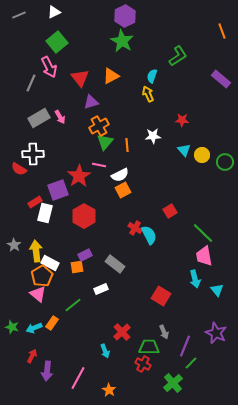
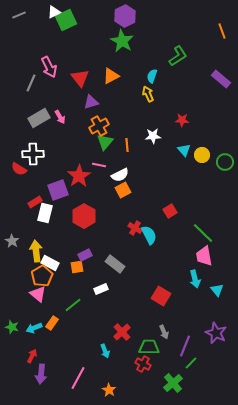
green square at (57, 42): moved 9 px right, 22 px up; rotated 15 degrees clockwise
gray star at (14, 245): moved 2 px left, 4 px up
purple arrow at (47, 371): moved 6 px left, 3 px down
